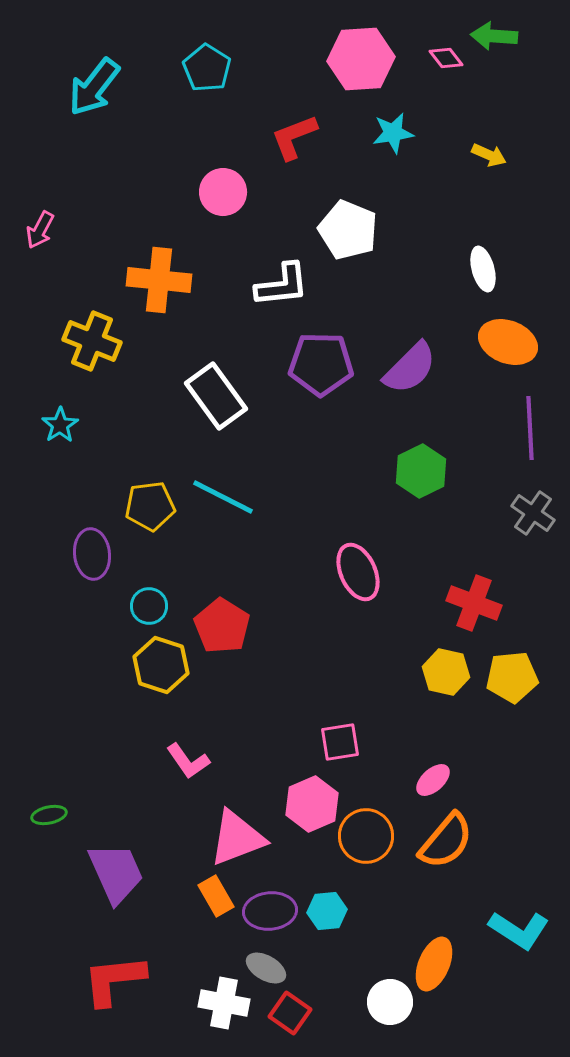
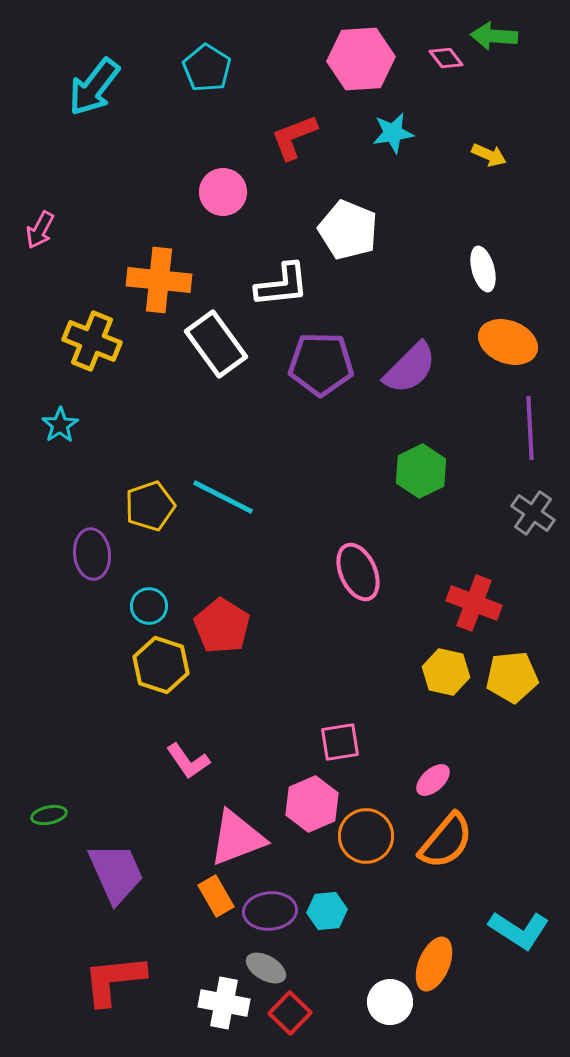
white rectangle at (216, 396): moved 52 px up
yellow pentagon at (150, 506): rotated 12 degrees counterclockwise
red square at (290, 1013): rotated 9 degrees clockwise
